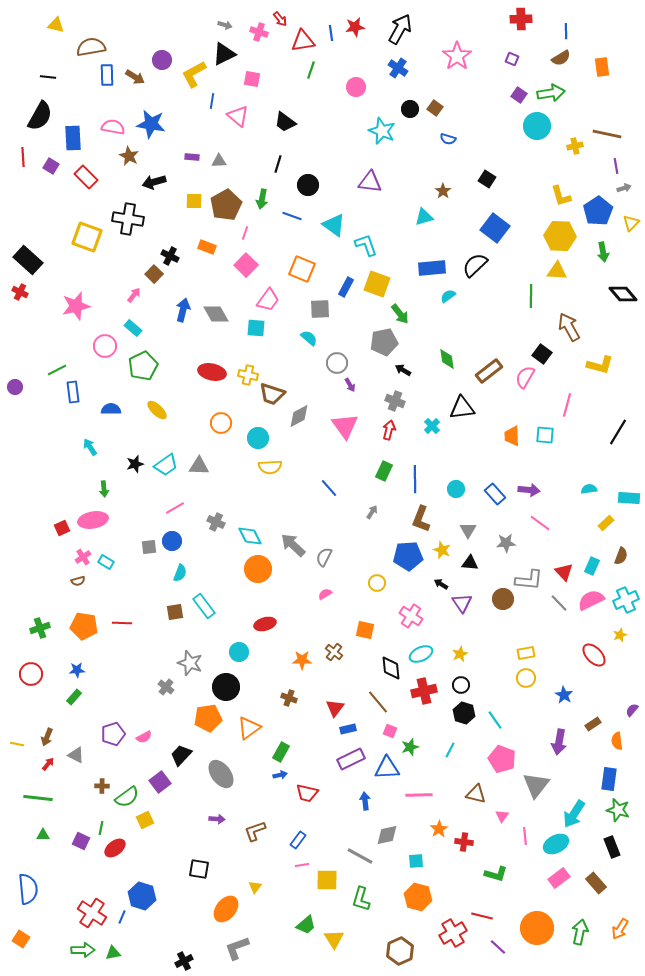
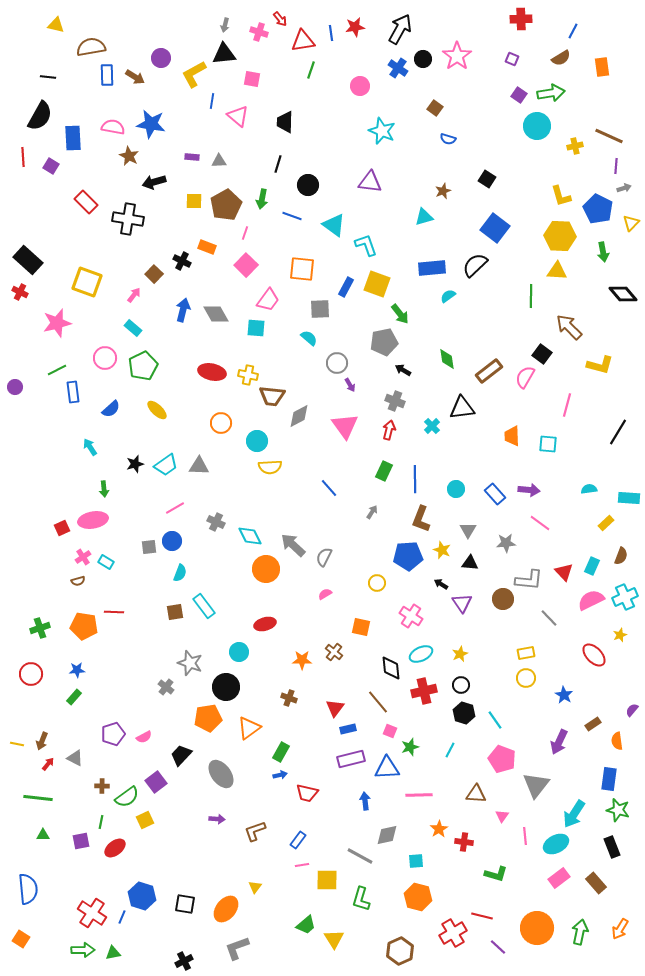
gray arrow at (225, 25): rotated 88 degrees clockwise
blue line at (566, 31): moved 7 px right; rotated 28 degrees clockwise
black triangle at (224, 54): rotated 20 degrees clockwise
purple circle at (162, 60): moved 1 px left, 2 px up
pink circle at (356, 87): moved 4 px right, 1 px up
black circle at (410, 109): moved 13 px right, 50 px up
black trapezoid at (285, 122): rotated 55 degrees clockwise
brown line at (607, 134): moved 2 px right, 2 px down; rotated 12 degrees clockwise
purple line at (616, 166): rotated 14 degrees clockwise
red rectangle at (86, 177): moved 25 px down
brown star at (443, 191): rotated 14 degrees clockwise
blue pentagon at (598, 211): moved 2 px up; rotated 12 degrees counterclockwise
yellow square at (87, 237): moved 45 px down
black cross at (170, 256): moved 12 px right, 5 px down
orange square at (302, 269): rotated 16 degrees counterclockwise
pink star at (76, 306): moved 19 px left, 17 px down
brown arrow at (569, 327): rotated 16 degrees counterclockwise
pink circle at (105, 346): moved 12 px down
brown trapezoid at (272, 394): moved 2 px down; rotated 12 degrees counterclockwise
blue semicircle at (111, 409): rotated 138 degrees clockwise
cyan square at (545, 435): moved 3 px right, 9 px down
cyan circle at (258, 438): moved 1 px left, 3 px down
orange circle at (258, 569): moved 8 px right
cyan cross at (626, 600): moved 1 px left, 3 px up
gray line at (559, 603): moved 10 px left, 15 px down
red line at (122, 623): moved 8 px left, 11 px up
orange square at (365, 630): moved 4 px left, 3 px up
brown arrow at (47, 737): moved 5 px left, 4 px down
purple arrow at (559, 742): rotated 15 degrees clockwise
gray triangle at (76, 755): moved 1 px left, 3 px down
purple rectangle at (351, 759): rotated 12 degrees clockwise
purple square at (160, 782): moved 4 px left
brown triangle at (476, 794): rotated 10 degrees counterclockwise
green line at (101, 828): moved 6 px up
purple square at (81, 841): rotated 36 degrees counterclockwise
black square at (199, 869): moved 14 px left, 35 px down
